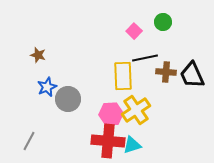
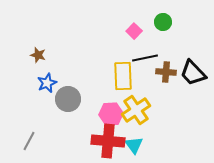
black trapezoid: moved 1 px right, 2 px up; rotated 20 degrees counterclockwise
blue star: moved 4 px up
cyan triangle: moved 2 px right; rotated 48 degrees counterclockwise
